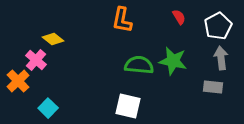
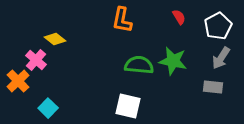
yellow diamond: moved 2 px right
gray arrow: rotated 140 degrees counterclockwise
